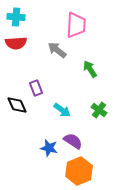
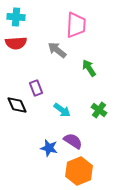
green arrow: moved 1 px left, 1 px up
